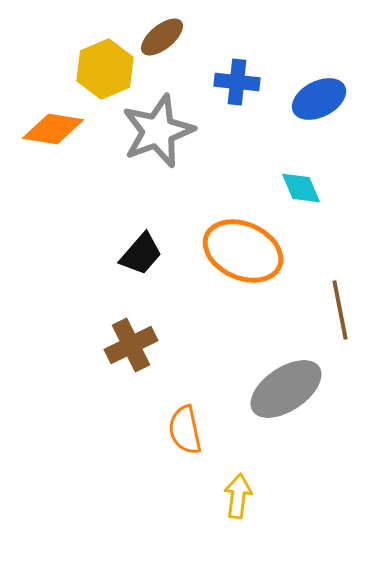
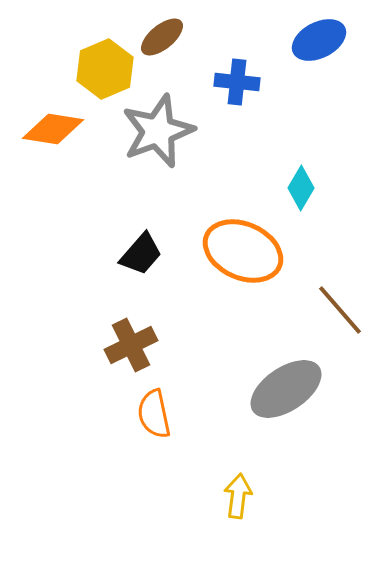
blue ellipse: moved 59 px up
cyan diamond: rotated 54 degrees clockwise
brown line: rotated 30 degrees counterclockwise
orange semicircle: moved 31 px left, 16 px up
